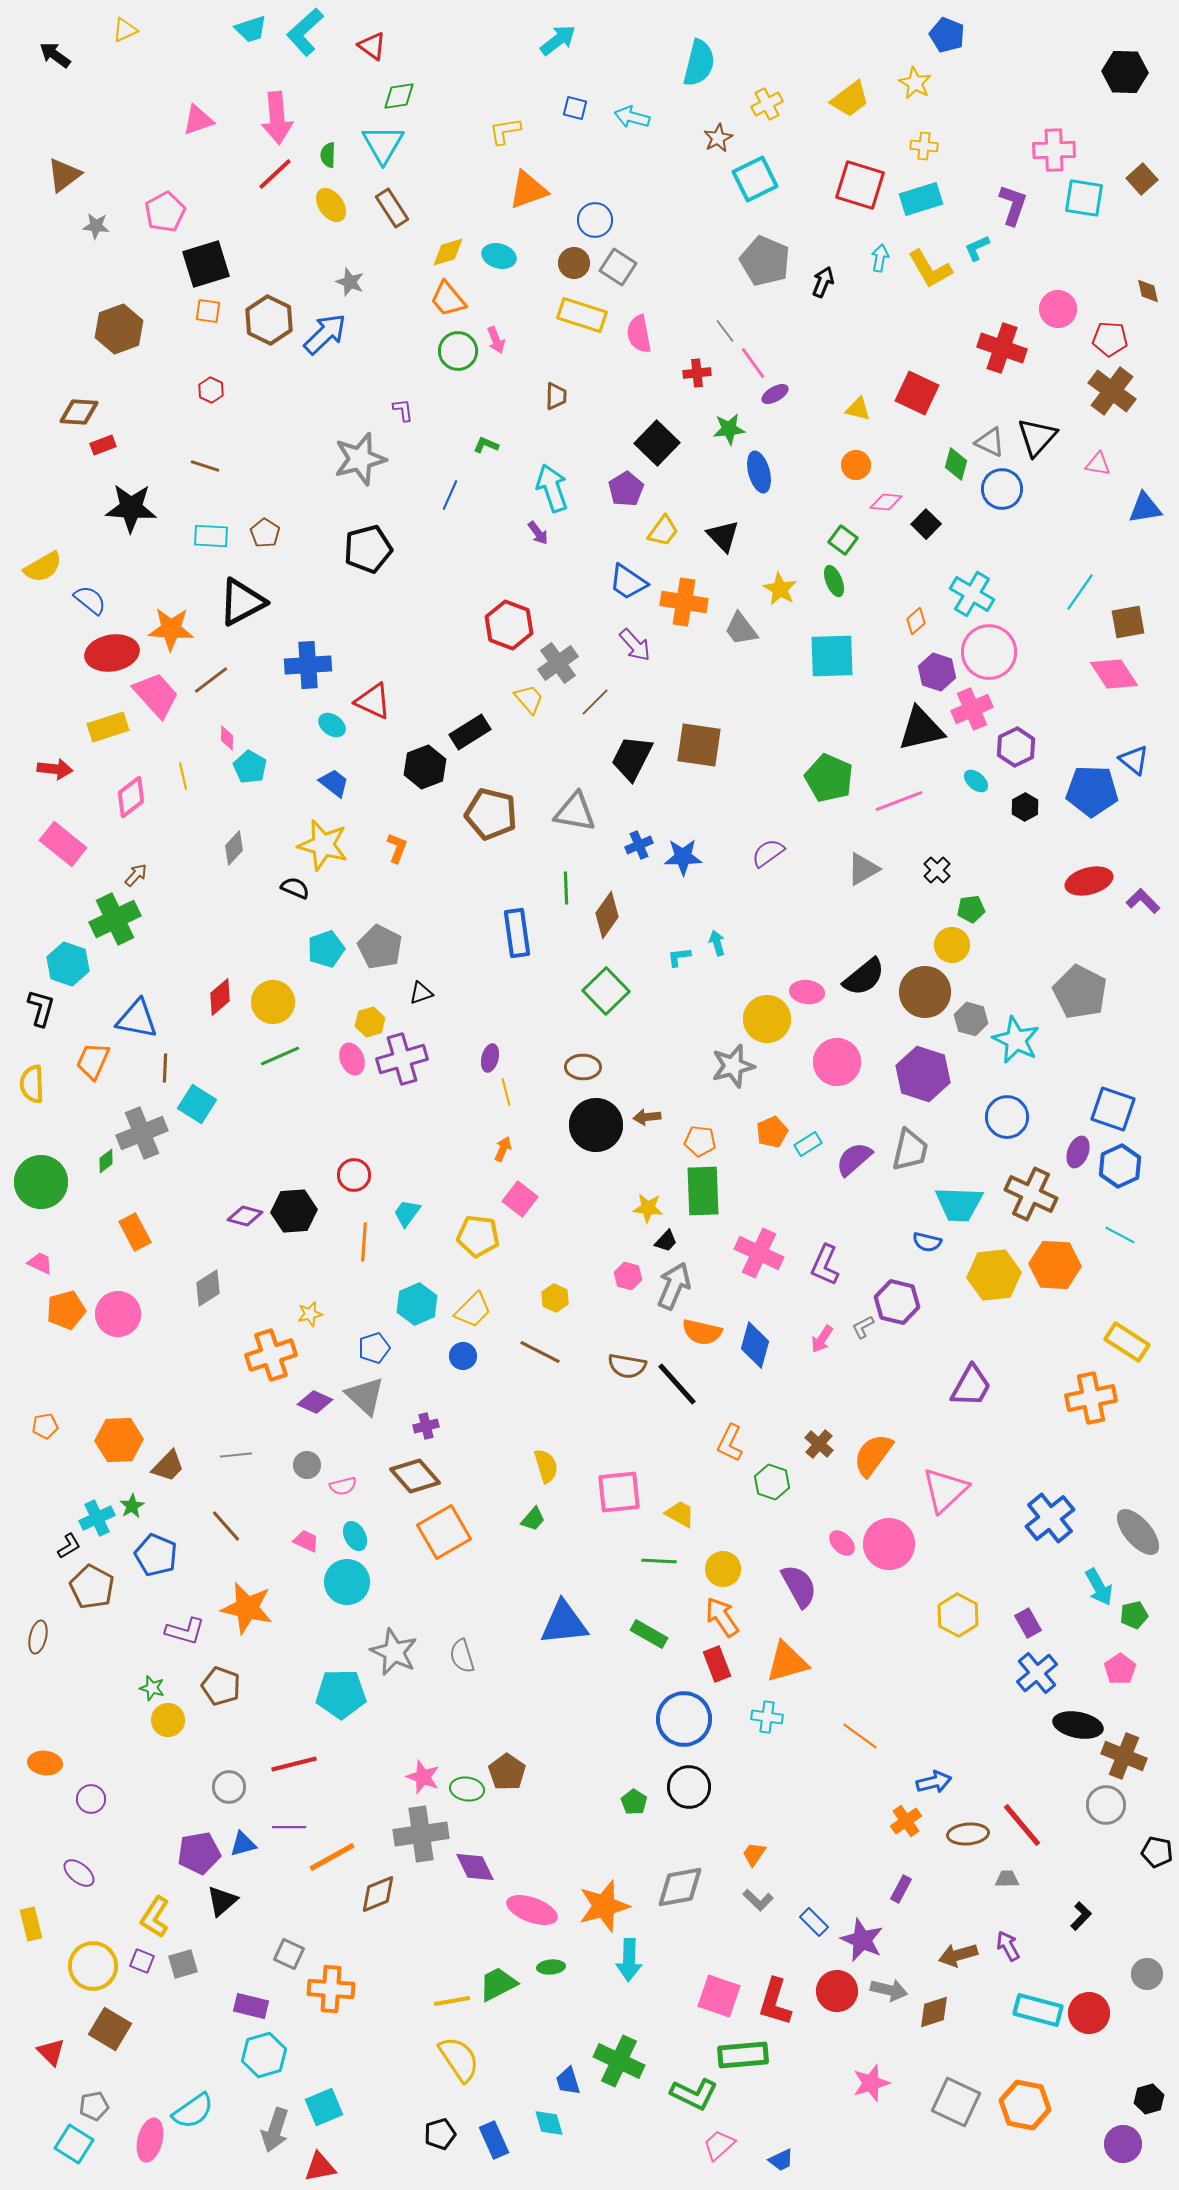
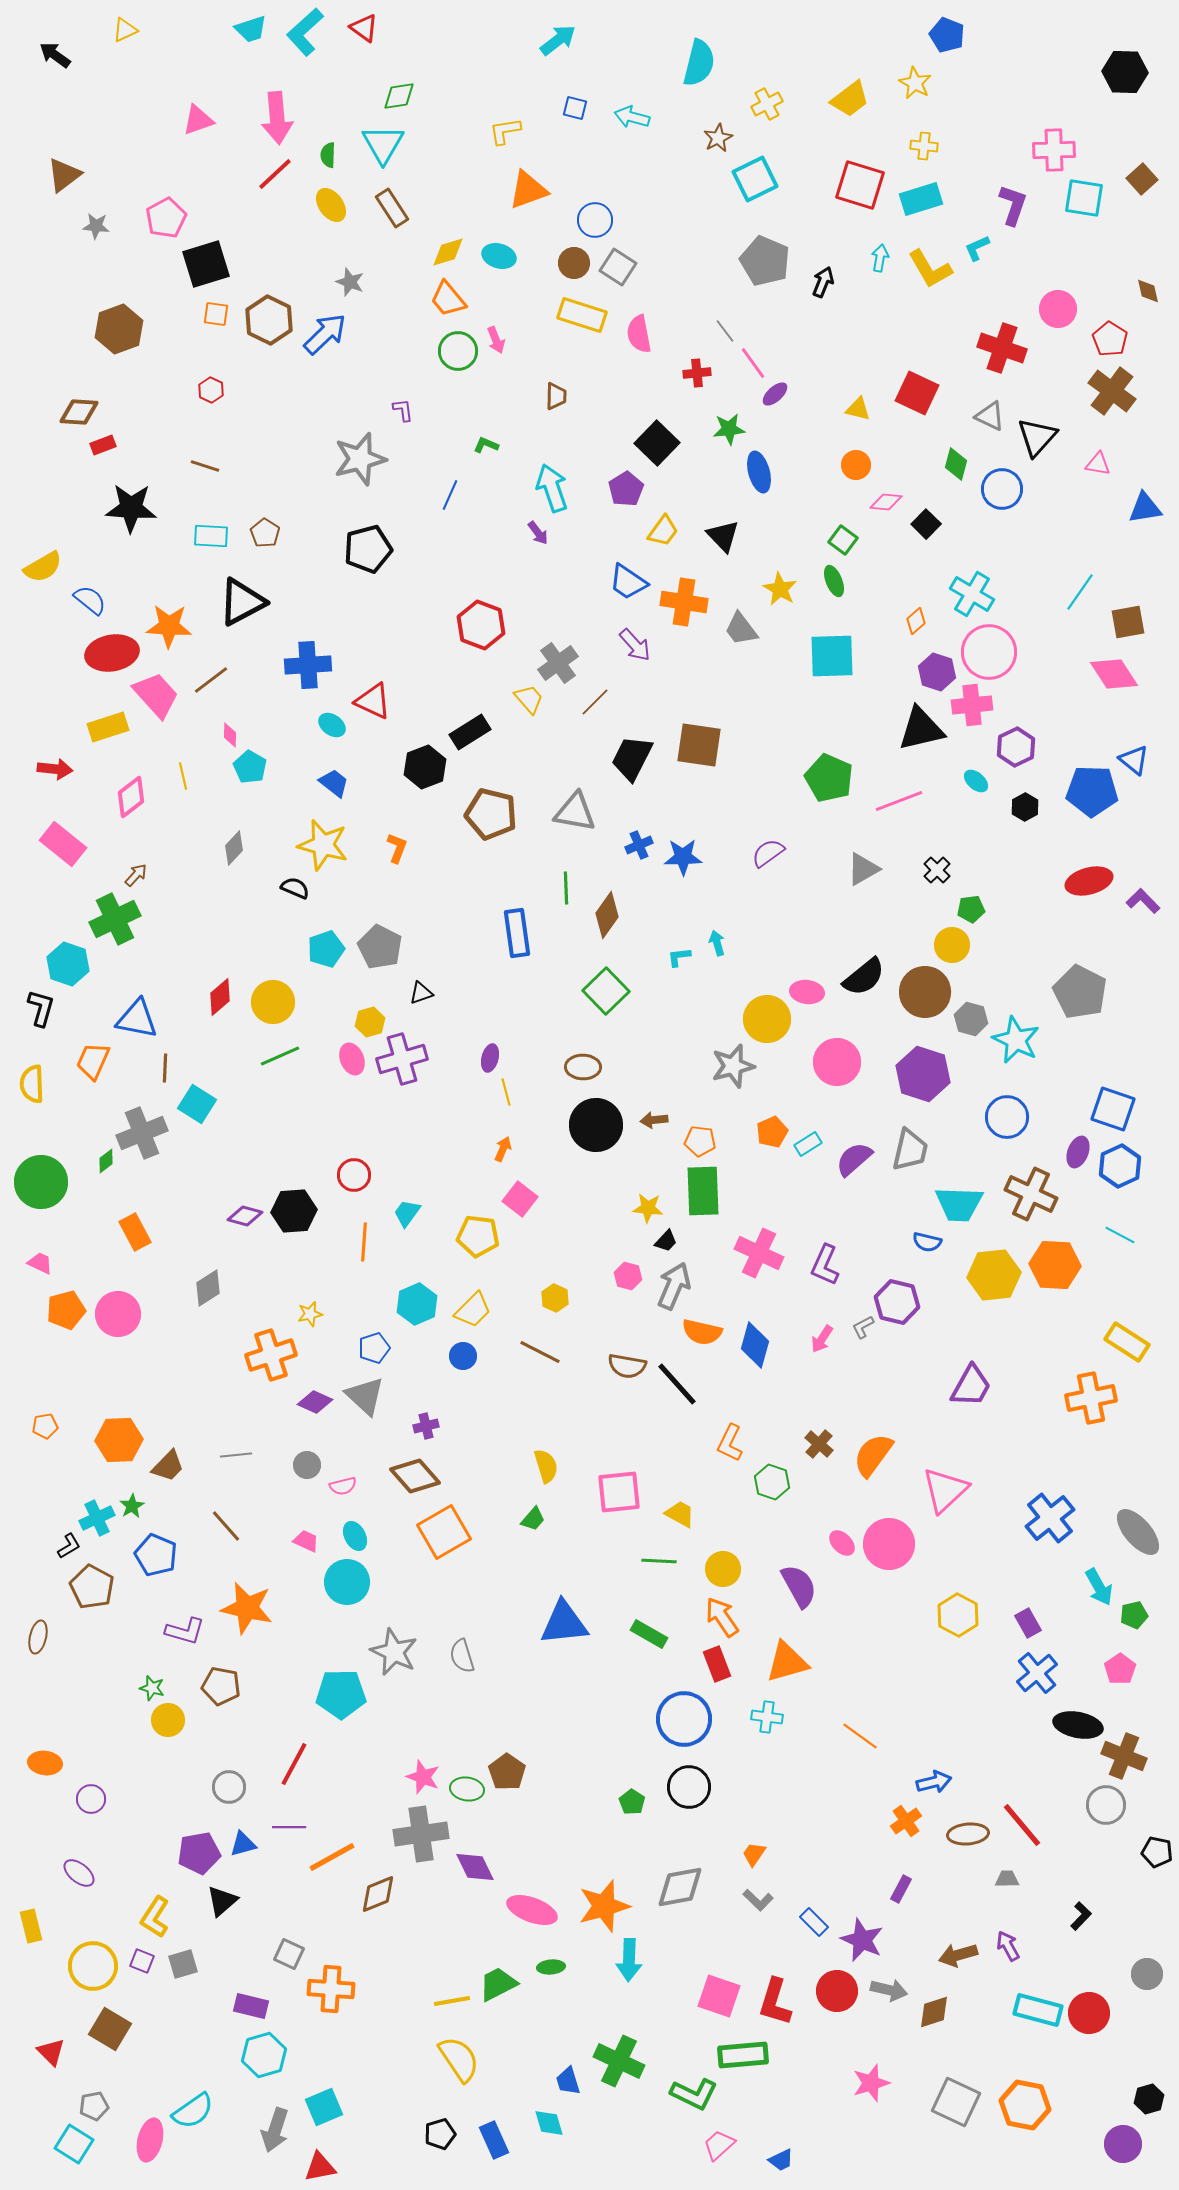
red triangle at (372, 46): moved 8 px left, 18 px up
pink pentagon at (165, 212): moved 1 px right, 6 px down
orange square at (208, 311): moved 8 px right, 3 px down
red pentagon at (1110, 339): rotated 28 degrees clockwise
purple ellipse at (775, 394): rotated 12 degrees counterclockwise
gray triangle at (990, 442): moved 26 px up
red hexagon at (509, 625): moved 28 px left
orange star at (171, 629): moved 2 px left, 3 px up
pink cross at (972, 709): moved 4 px up; rotated 18 degrees clockwise
pink diamond at (227, 738): moved 3 px right, 3 px up
brown arrow at (647, 1117): moved 7 px right, 3 px down
brown pentagon at (221, 1686): rotated 9 degrees counterclockwise
red line at (294, 1764): rotated 48 degrees counterclockwise
green pentagon at (634, 1802): moved 2 px left
yellow rectangle at (31, 1924): moved 2 px down
